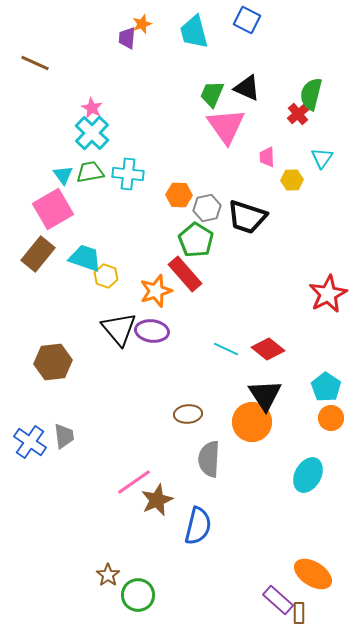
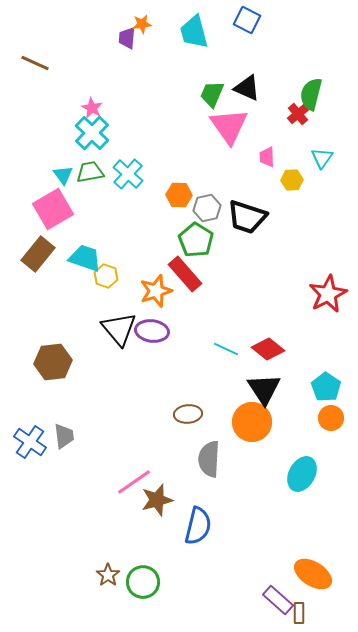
orange star at (142, 24): rotated 12 degrees clockwise
pink triangle at (226, 126): moved 3 px right
cyan cross at (128, 174): rotated 36 degrees clockwise
black triangle at (265, 395): moved 1 px left, 6 px up
cyan ellipse at (308, 475): moved 6 px left, 1 px up
brown star at (157, 500): rotated 8 degrees clockwise
green circle at (138, 595): moved 5 px right, 13 px up
